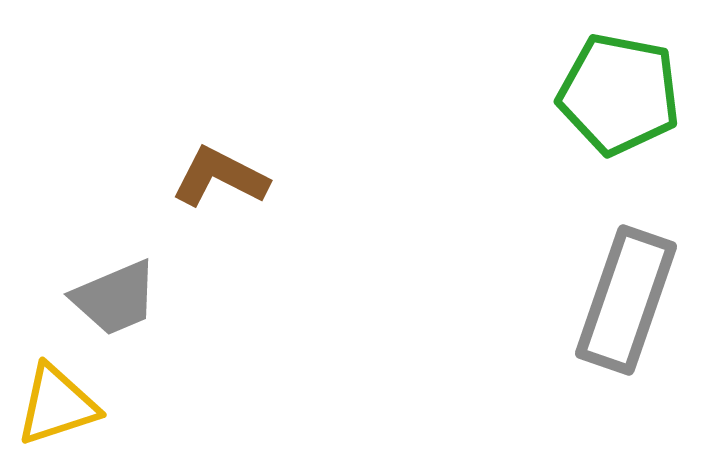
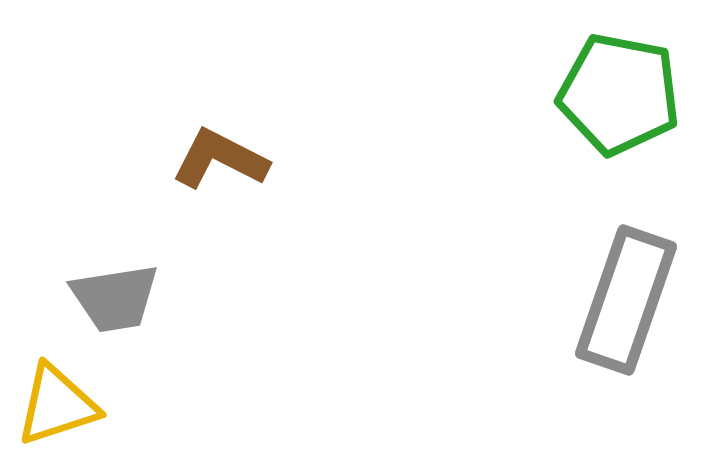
brown L-shape: moved 18 px up
gray trapezoid: rotated 14 degrees clockwise
